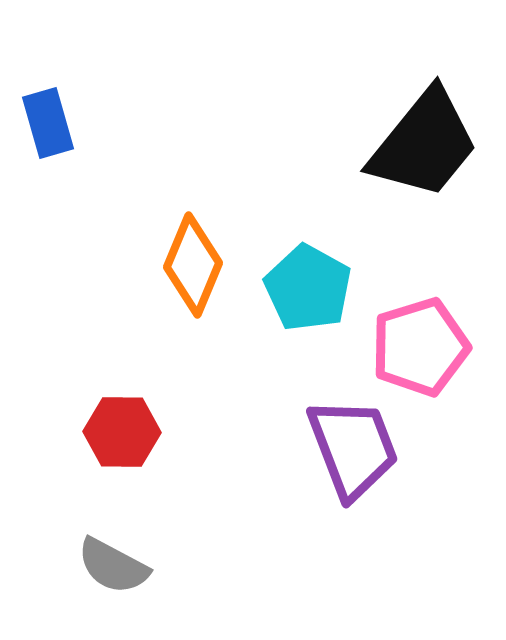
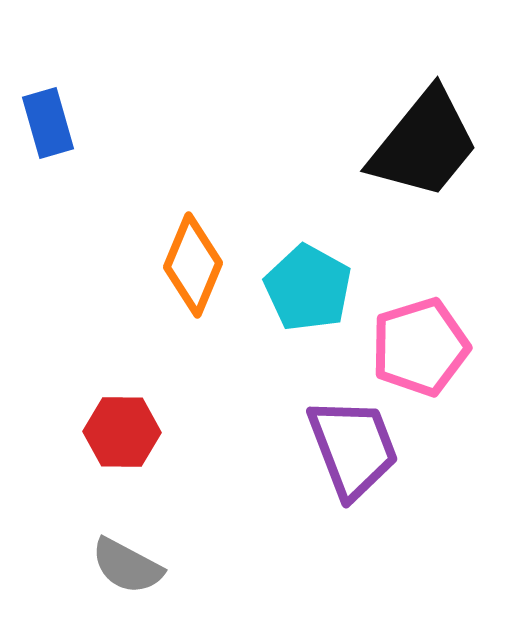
gray semicircle: moved 14 px right
